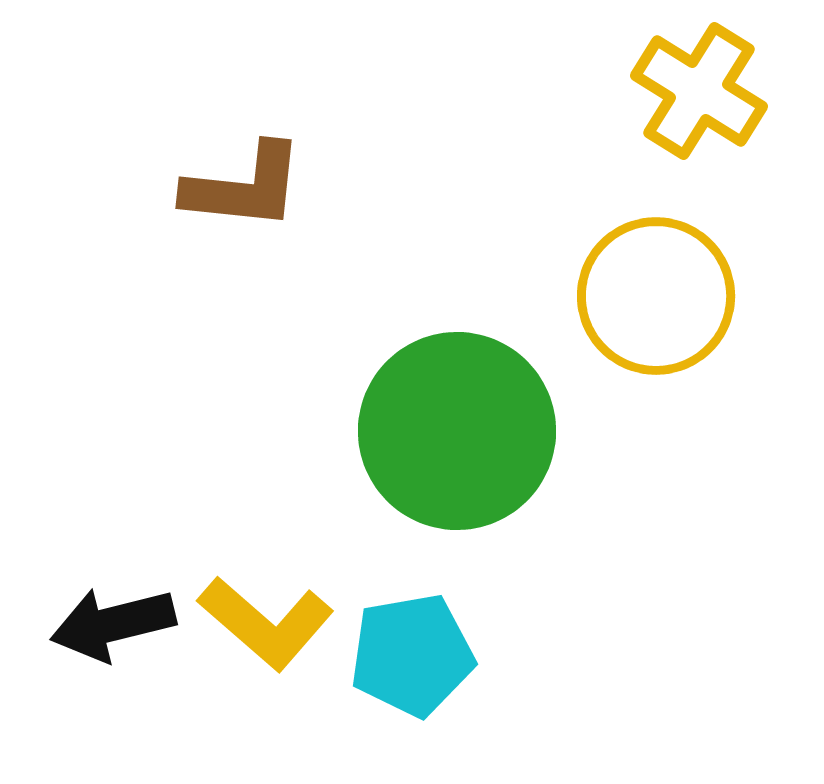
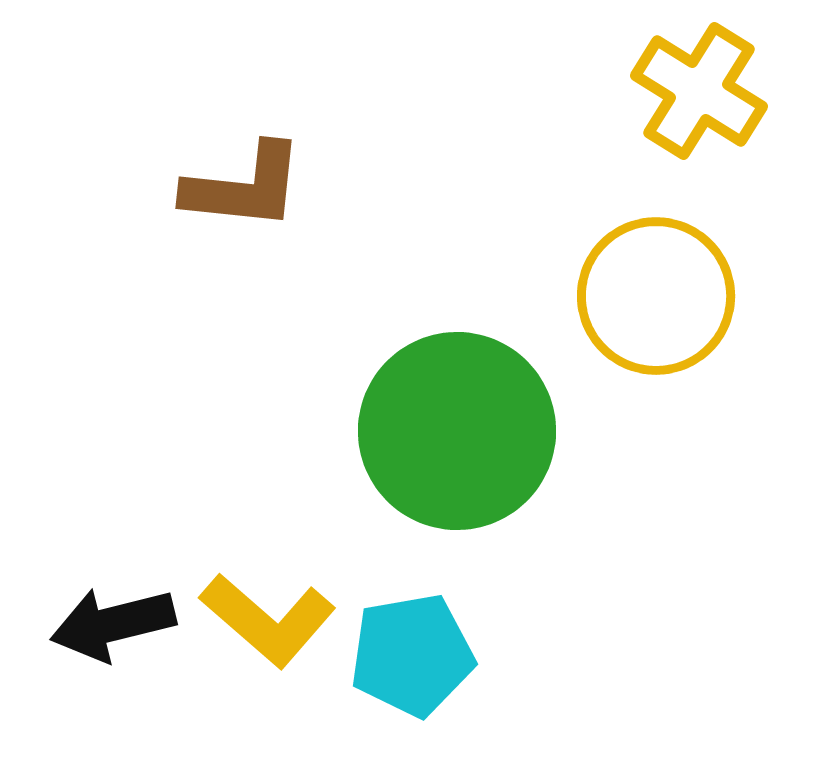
yellow L-shape: moved 2 px right, 3 px up
